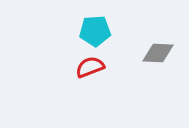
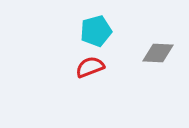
cyan pentagon: moved 1 px right; rotated 12 degrees counterclockwise
